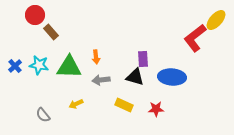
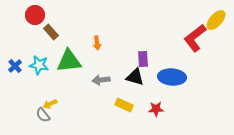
orange arrow: moved 1 px right, 14 px up
green triangle: moved 6 px up; rotated 8 degrees counterclockwise
yellow arrow: moved 26 px left
